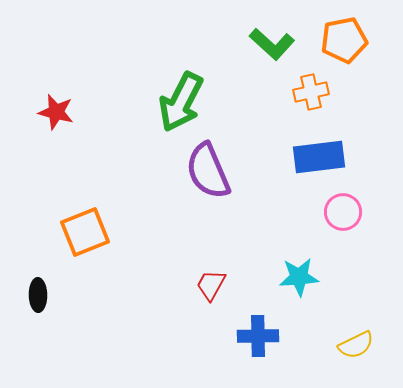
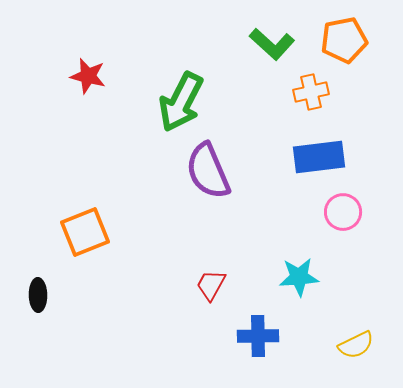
red star: moved 32 px right, 36 px up
